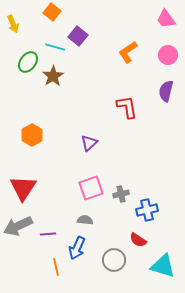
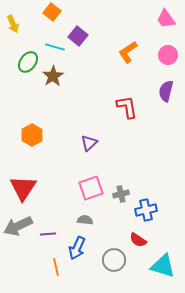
blue cross: moved 1 px left
